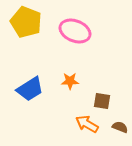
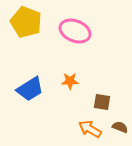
brown square: moved 1 px down
orange arrow: moved 3 px right, 5 px down
